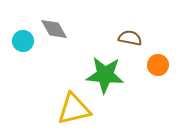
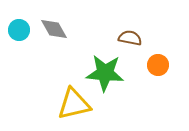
cyan circle: moved 4 px left, 11 px up
green star: moved 2 px up
yellow triangle: moved 5 px up
